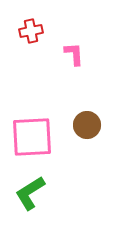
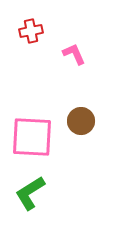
pink L-shape: rotated 20 degrees counterclockwise
brown circle: moved 6 px left, 4 px up
pink square: rotated 6 degrees clockwise
